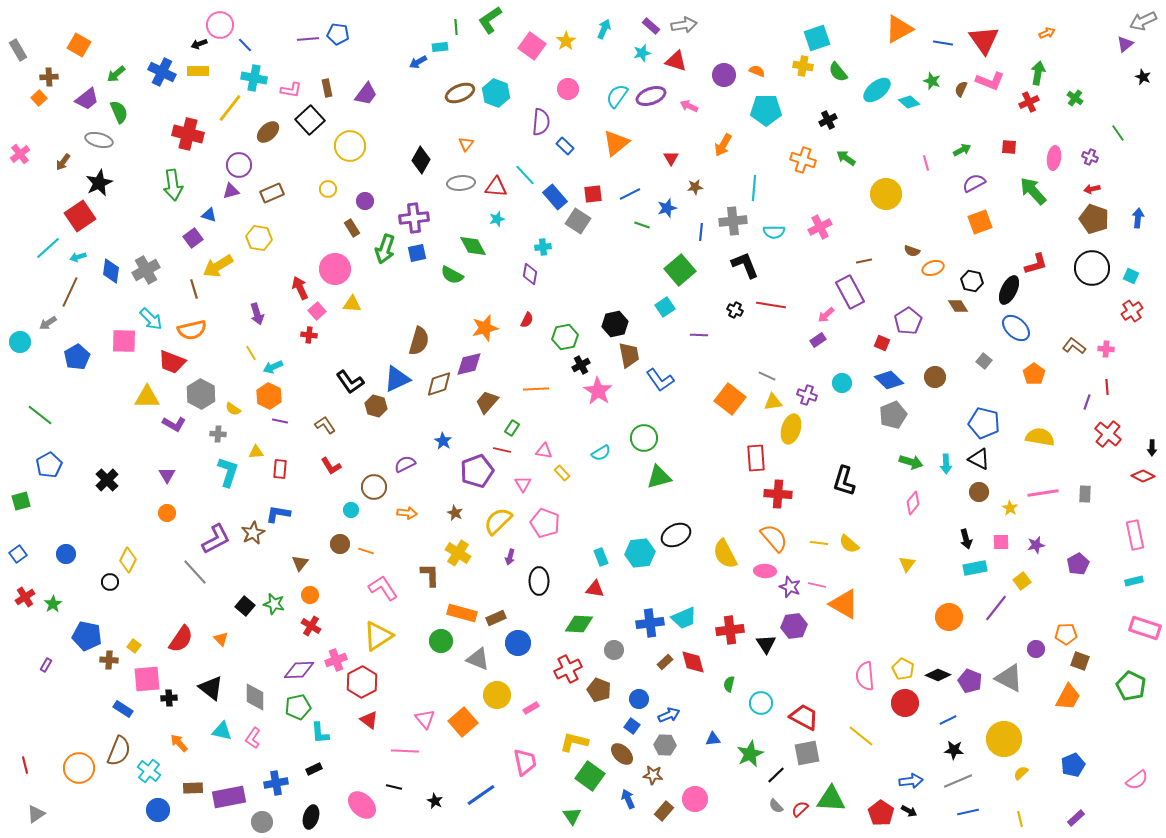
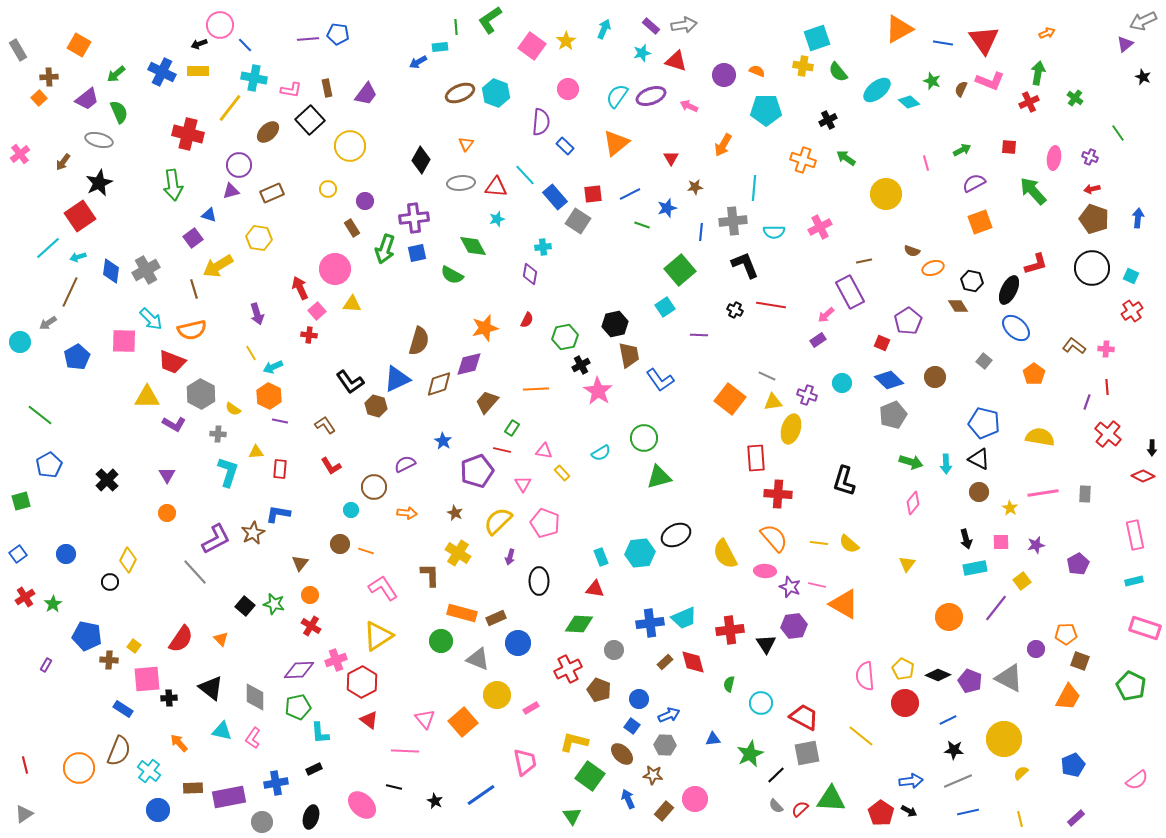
gray triangle at (36, 814): moved 12 px left
